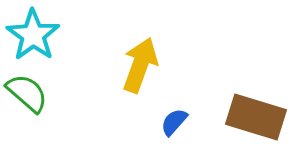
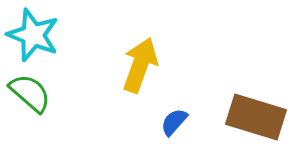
cyan star: rotated 14 degrees counterclockwise
green semicircle: moved 3 px right
